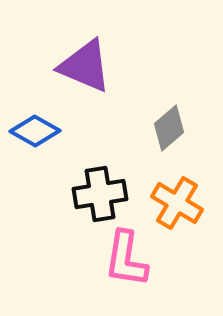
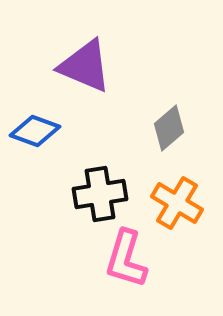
blue diamond: rotated 9 degrees counterclockwise
pink L-shape: rotated 8 degrees clockwise
